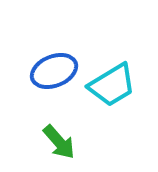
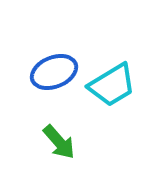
blue ellipse: moved 1 px down
